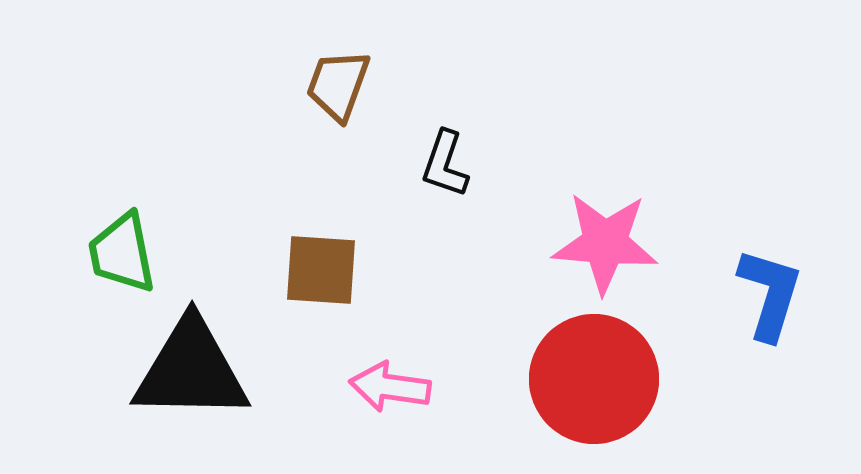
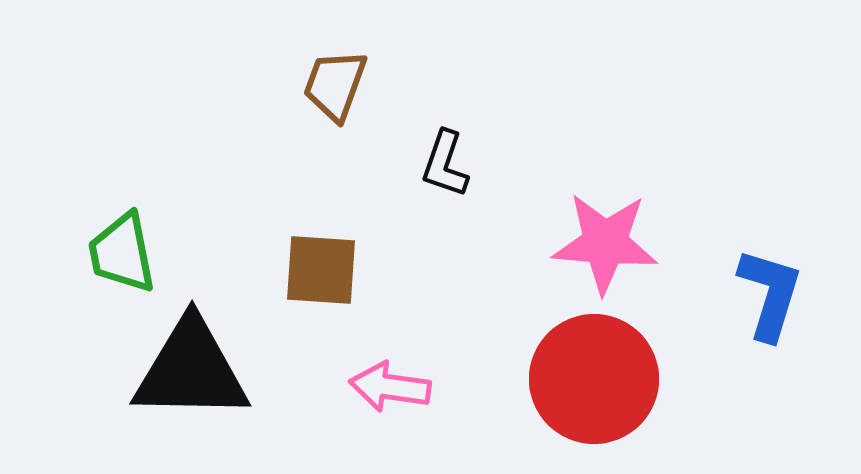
brown trapezoid: moved 3 px left
